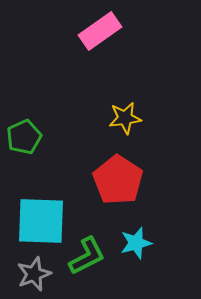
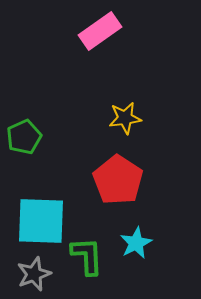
cyan star: rotated 12 degrees counterclockwise
green L-shape: rotated 66 degrees counterclockwise
